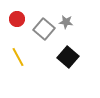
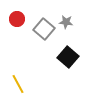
yellow line: moved 27 px down
